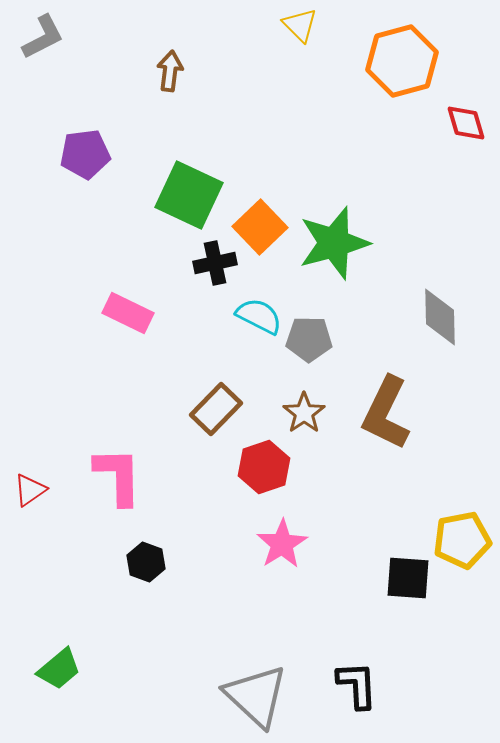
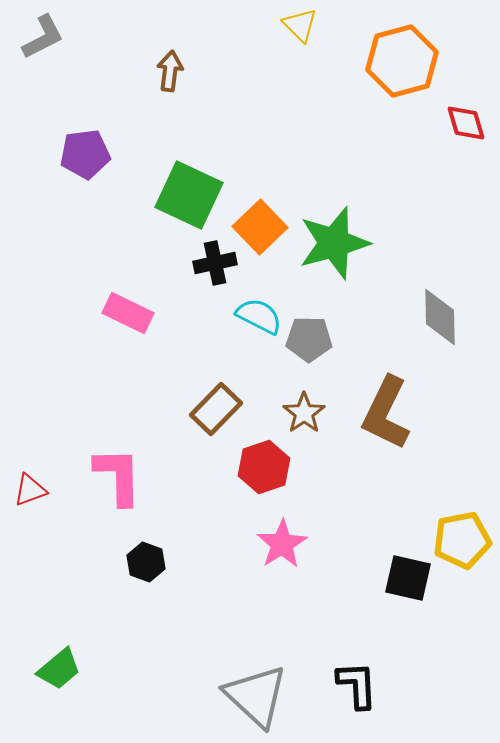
red triangle: rotated 15 degrees clockwise
black square: rotated 9 degrees clockwise
